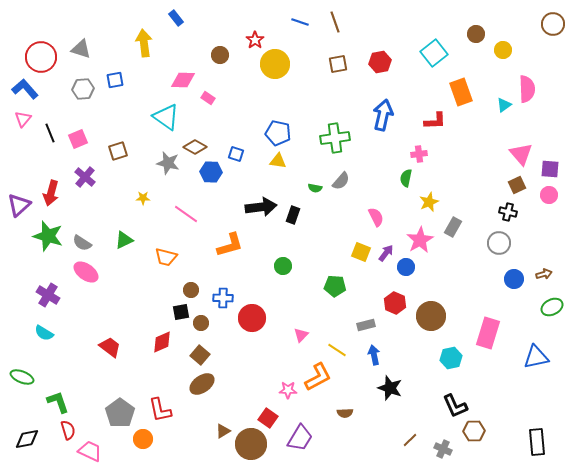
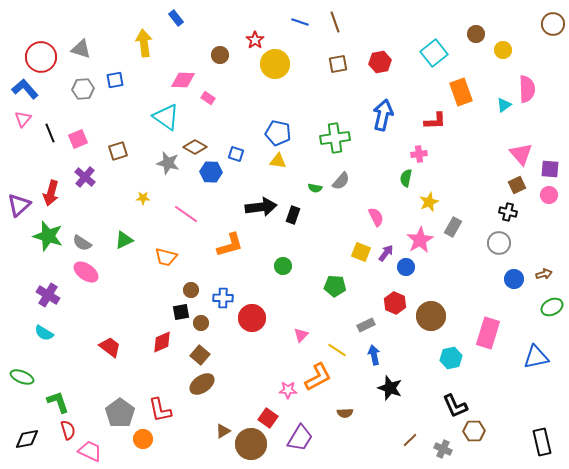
gray rectangle at (366, 325): rotated 12 degrees counterclockwise
black rectangle at (537, 442): moved 5 px right; rotated 8 degrees counterclockwise
